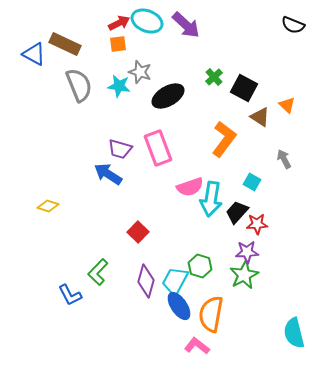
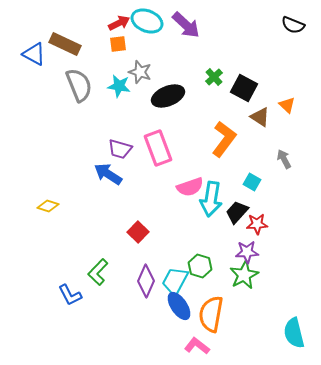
black ellipse: rotated 8 degrees clockwise
purple diamond: rotated 8 degrees clockwise
